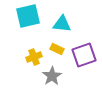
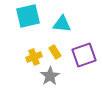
yellow rectangle: moved 2 px left, 3 px down; rotated 32 degrees clockwise
gray star: moved 2 px left
